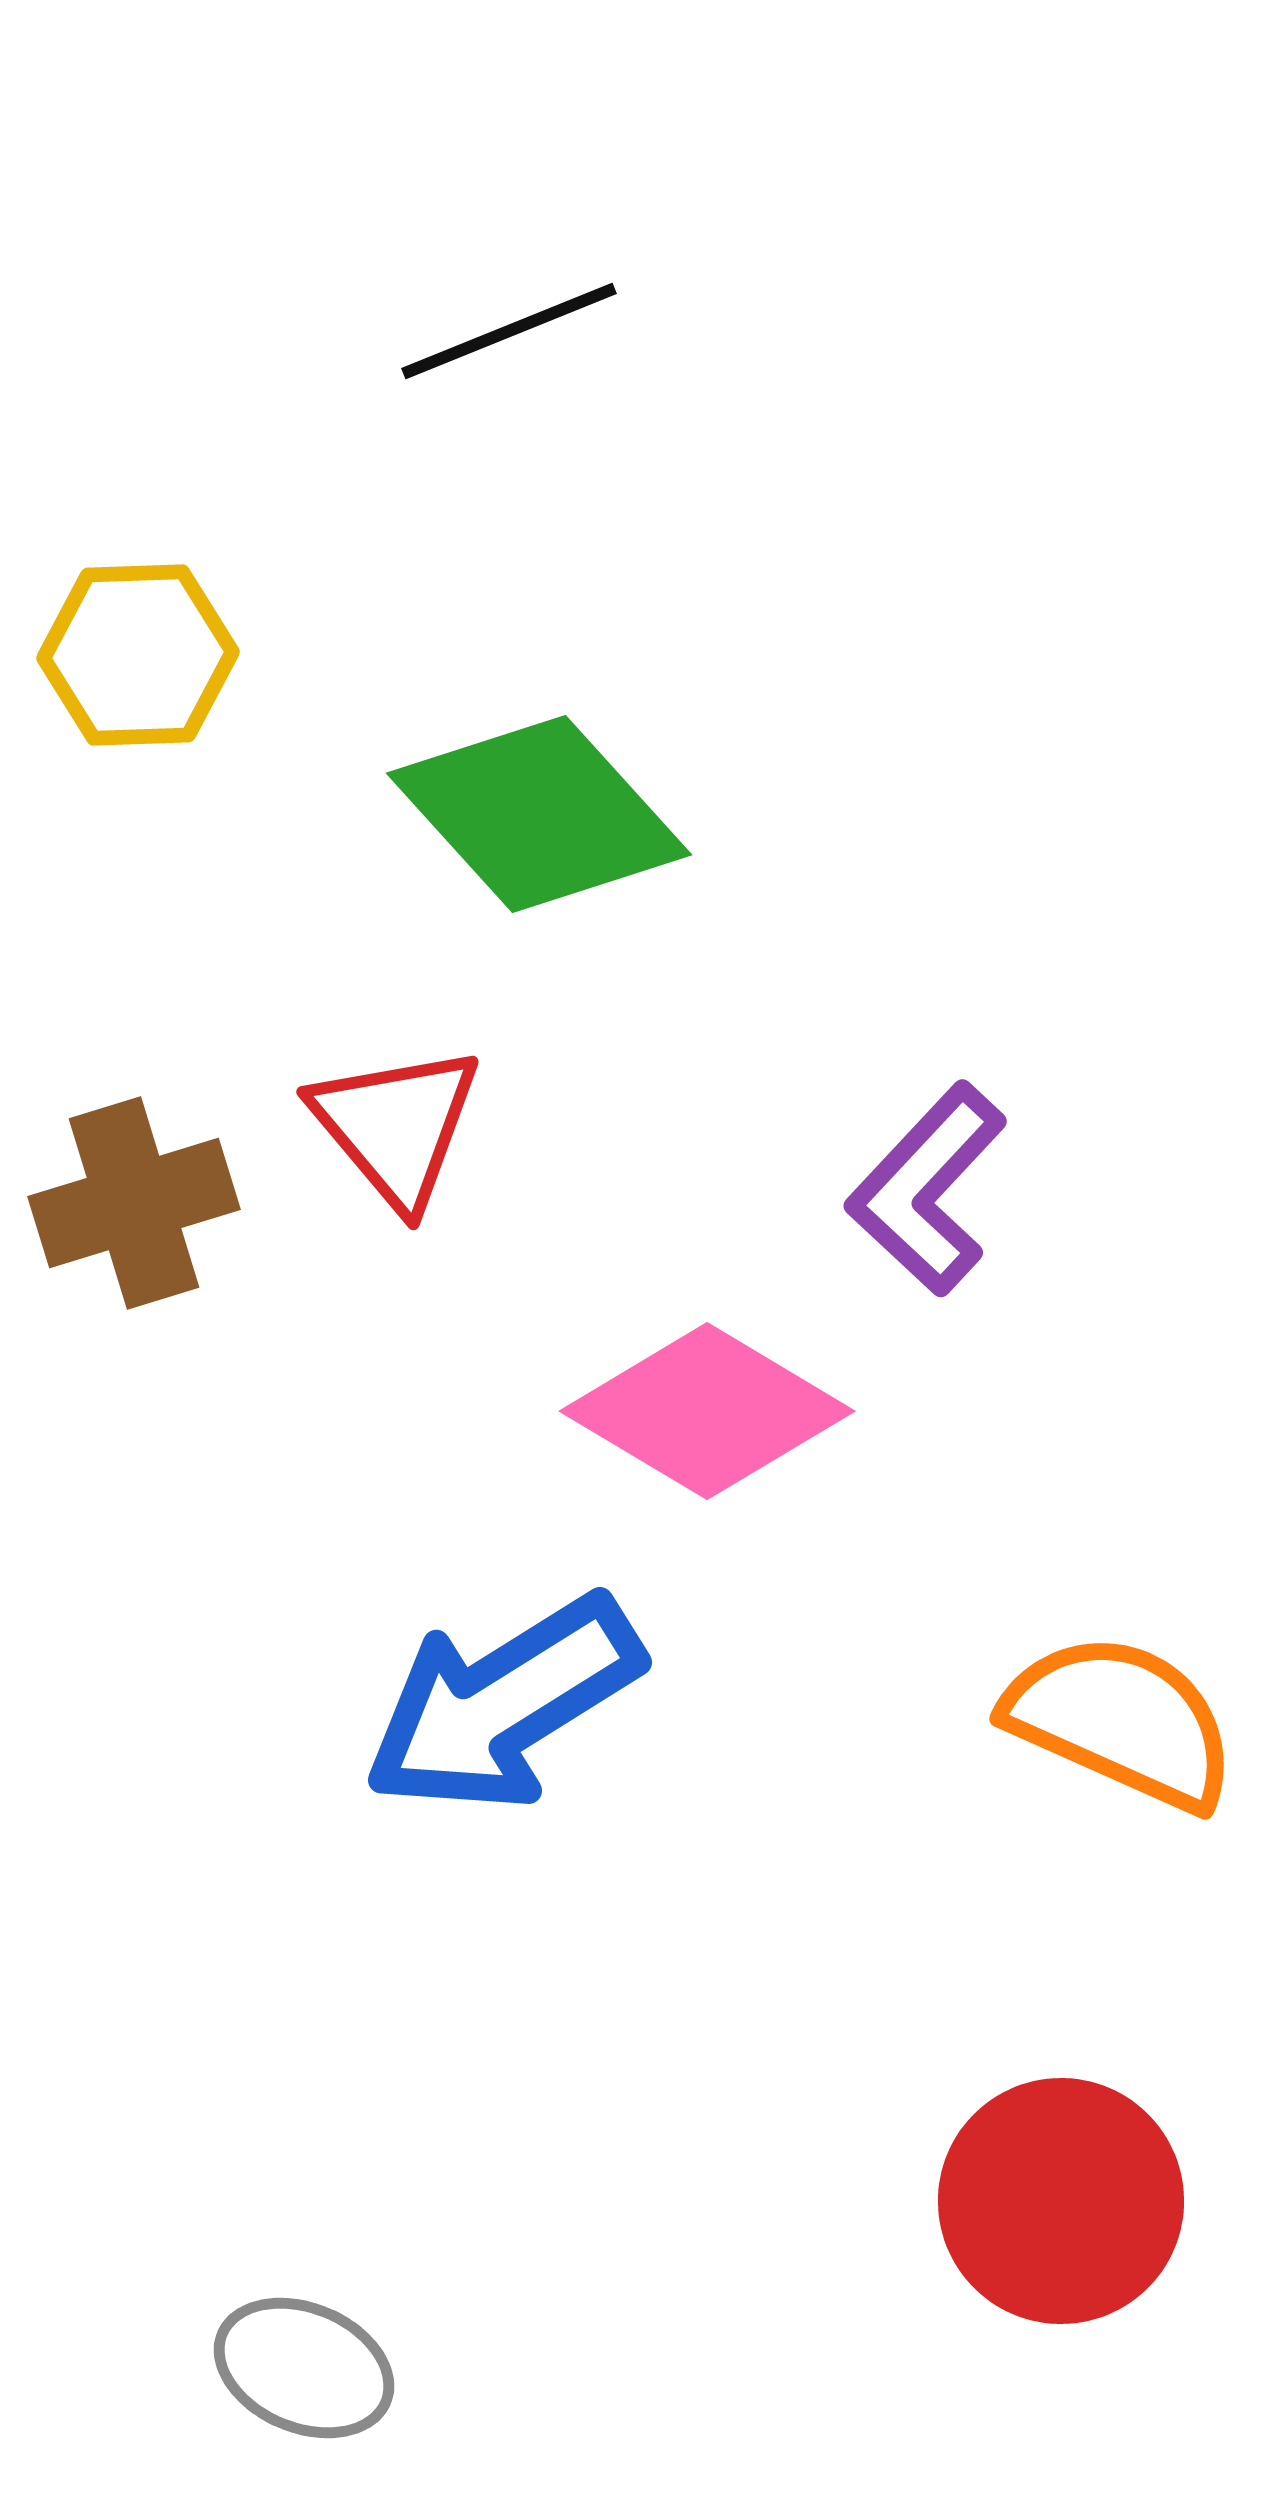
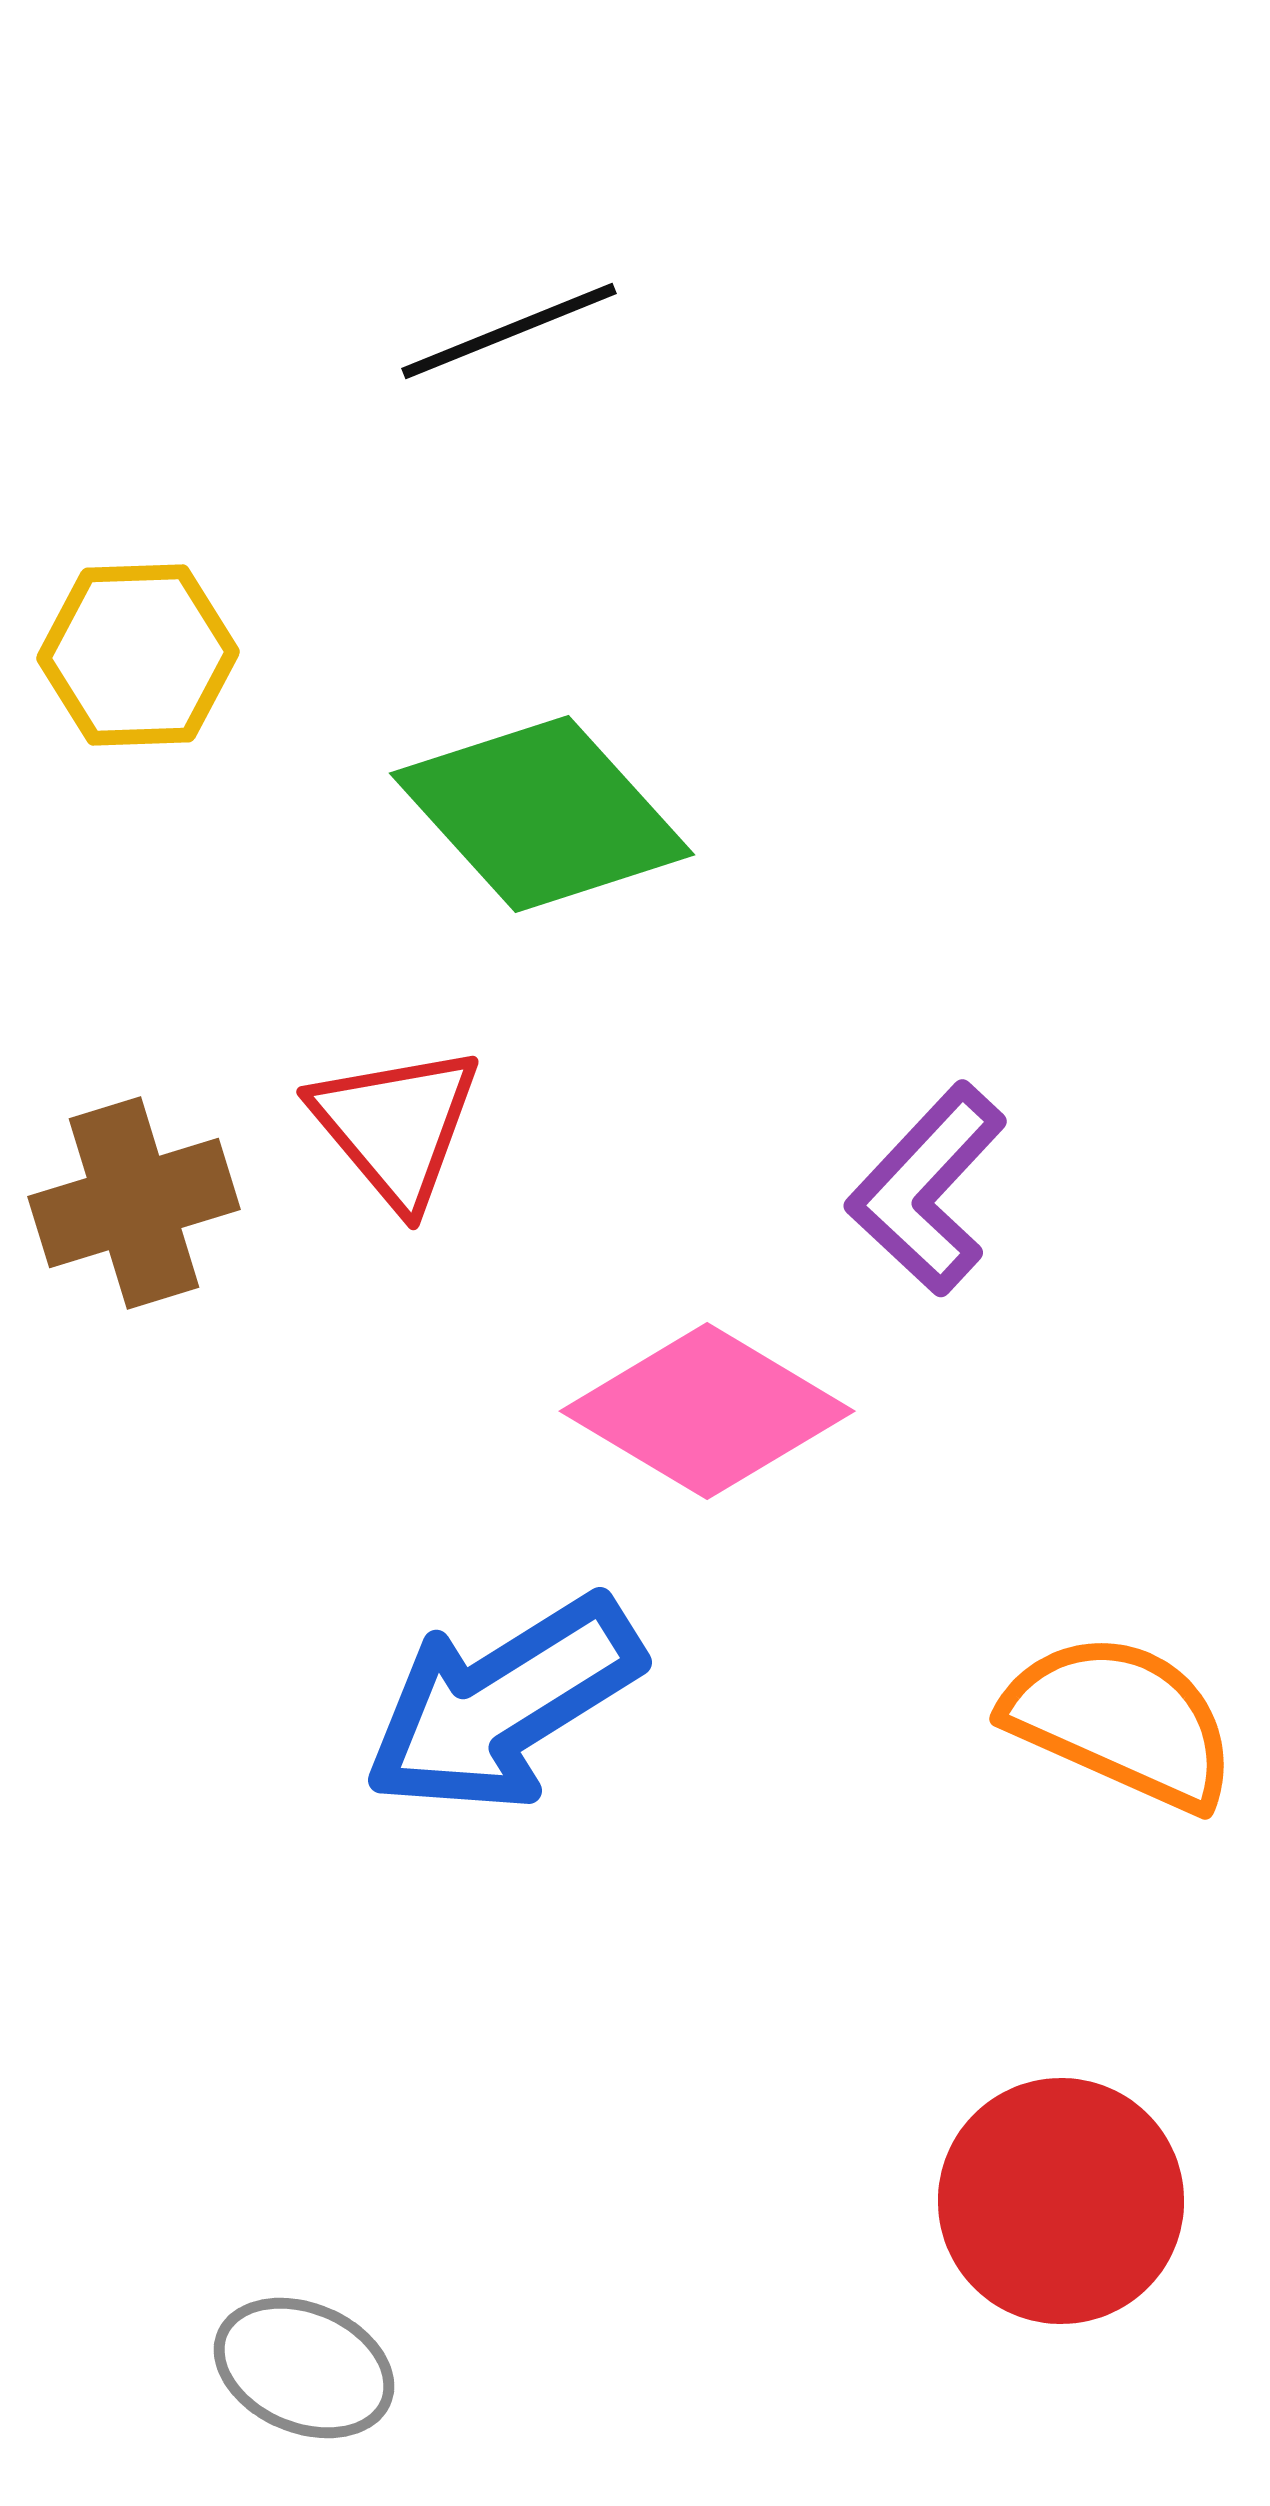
green diamond: moved 3 px right
